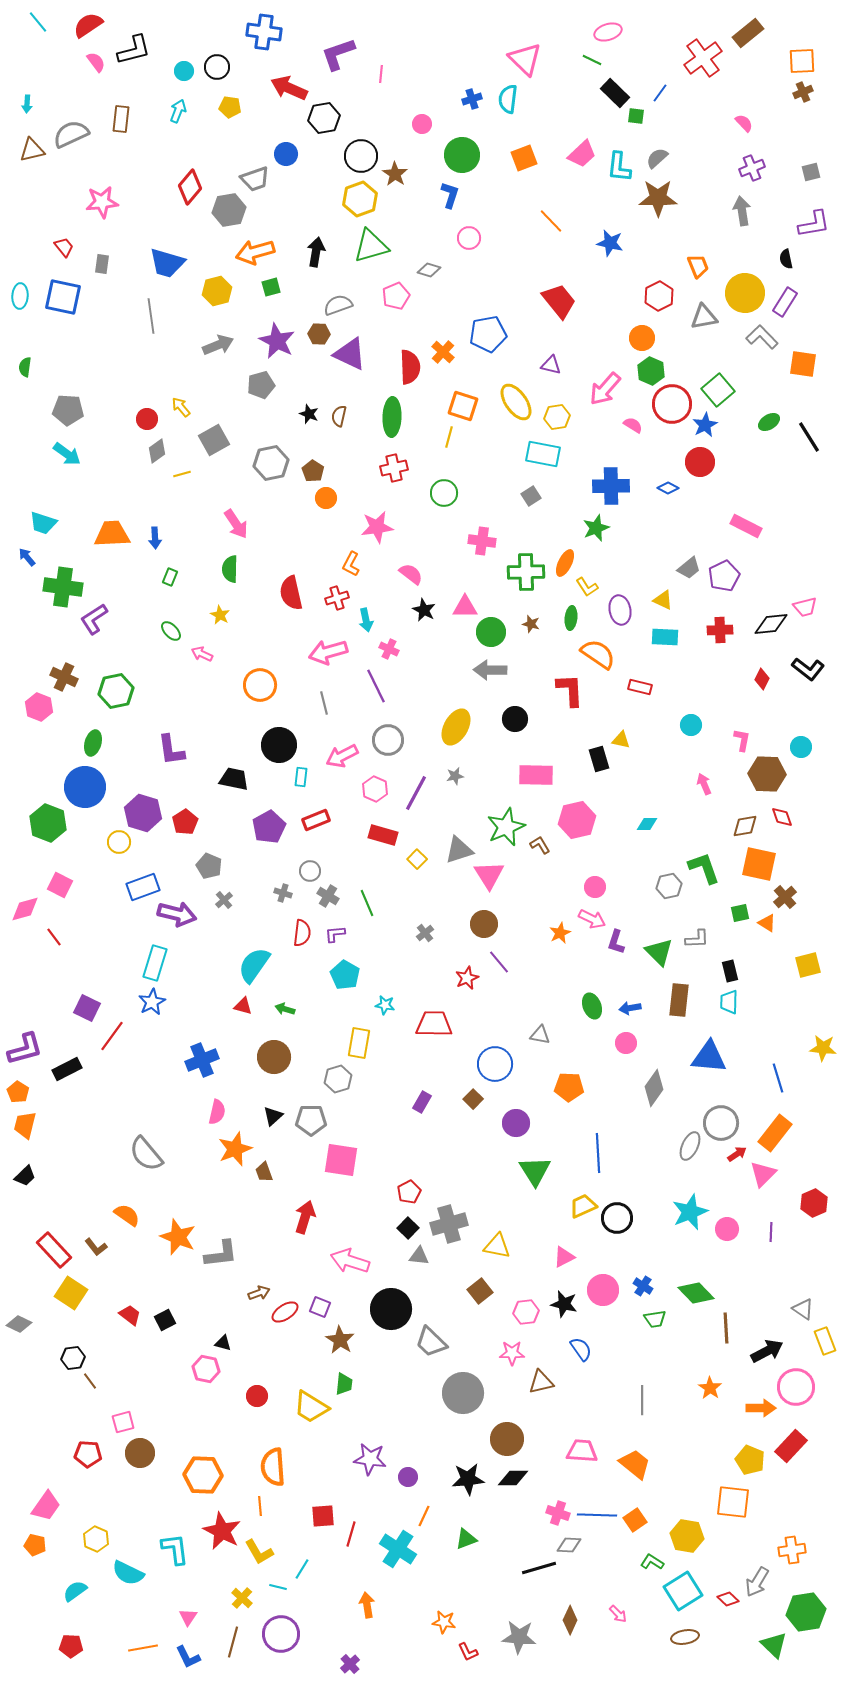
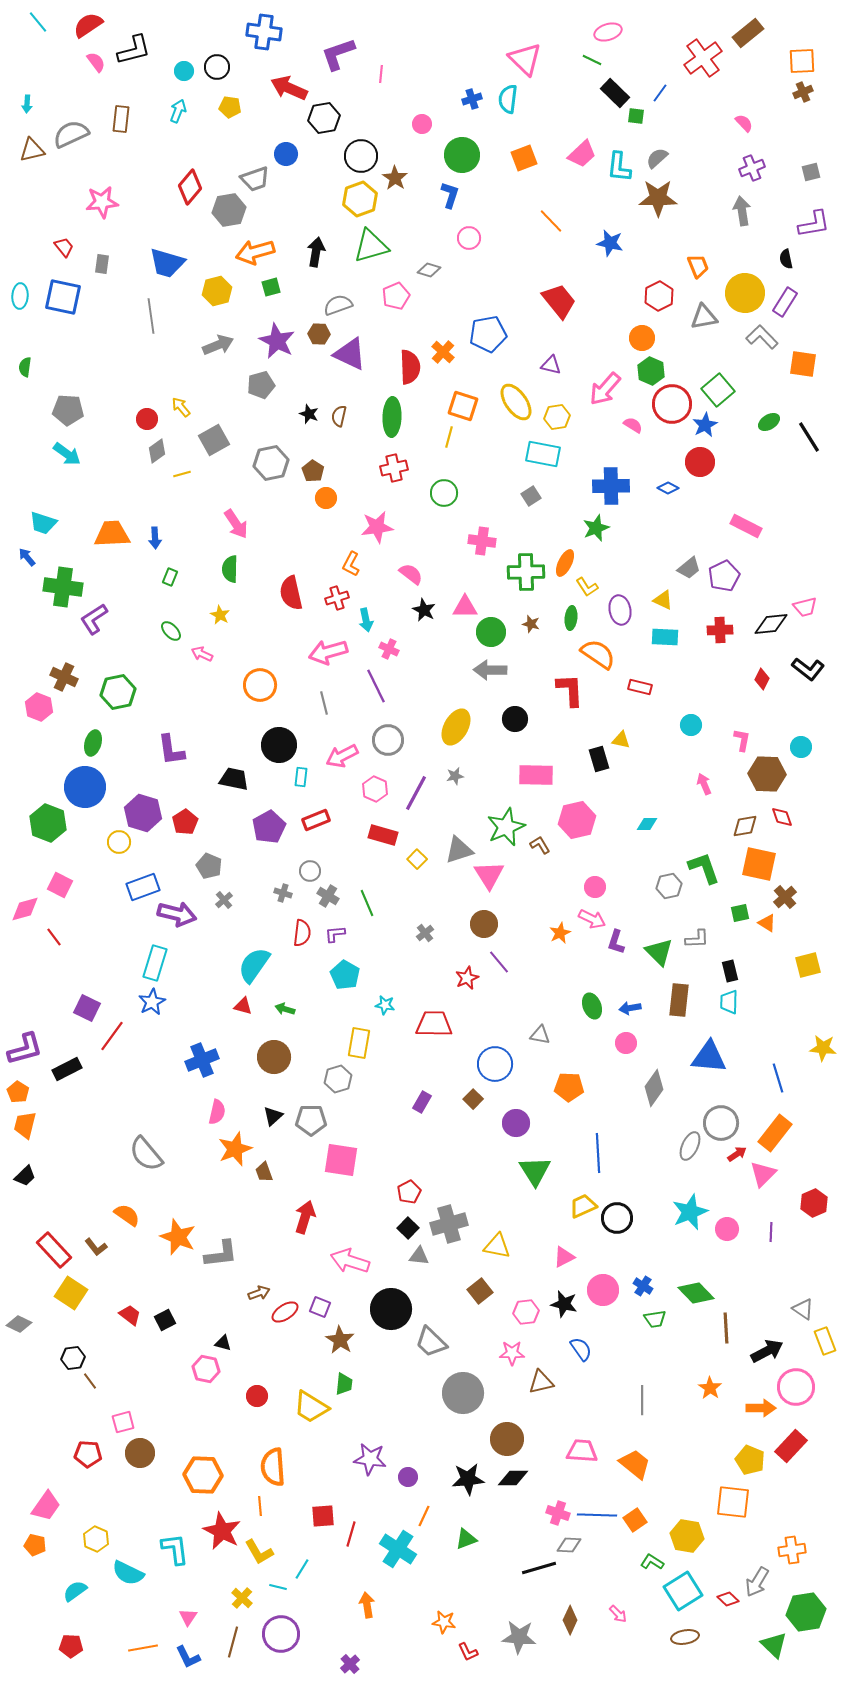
brown star at (395, 174): moved 4 px down
green hexagon at (116, 691): moved 2 px right, 1 px down
